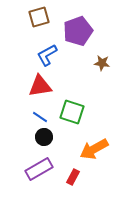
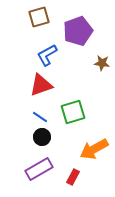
red triangle: moved 1 px right, 1 px up; rotated 10 degrees counterclockwise
green square: moved 1 px right; rotated 35 degrees counterclockwise
black circle: moved 2 px left
